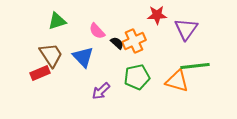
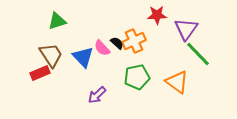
pink semicircle: moved 5 px right, 17 px down
green line: moved 3 px right, 12 px up; rotated 52 degrees clockwise
orange triangle: moved 1 px down; rotated 20 degrees clockwise
purple arrow: moved 4 px left, 4 px down
